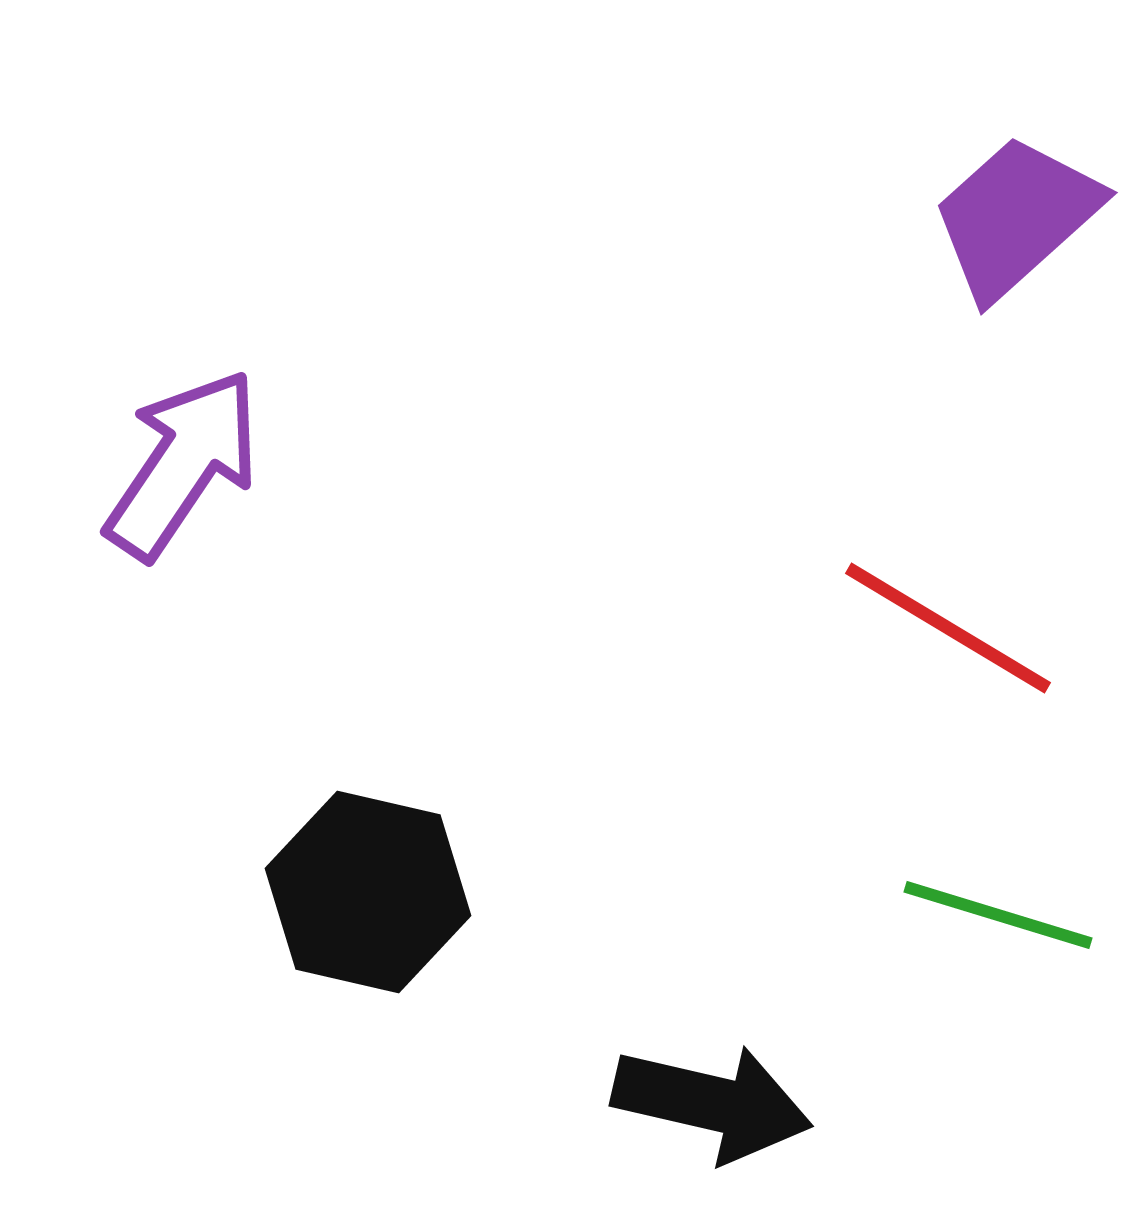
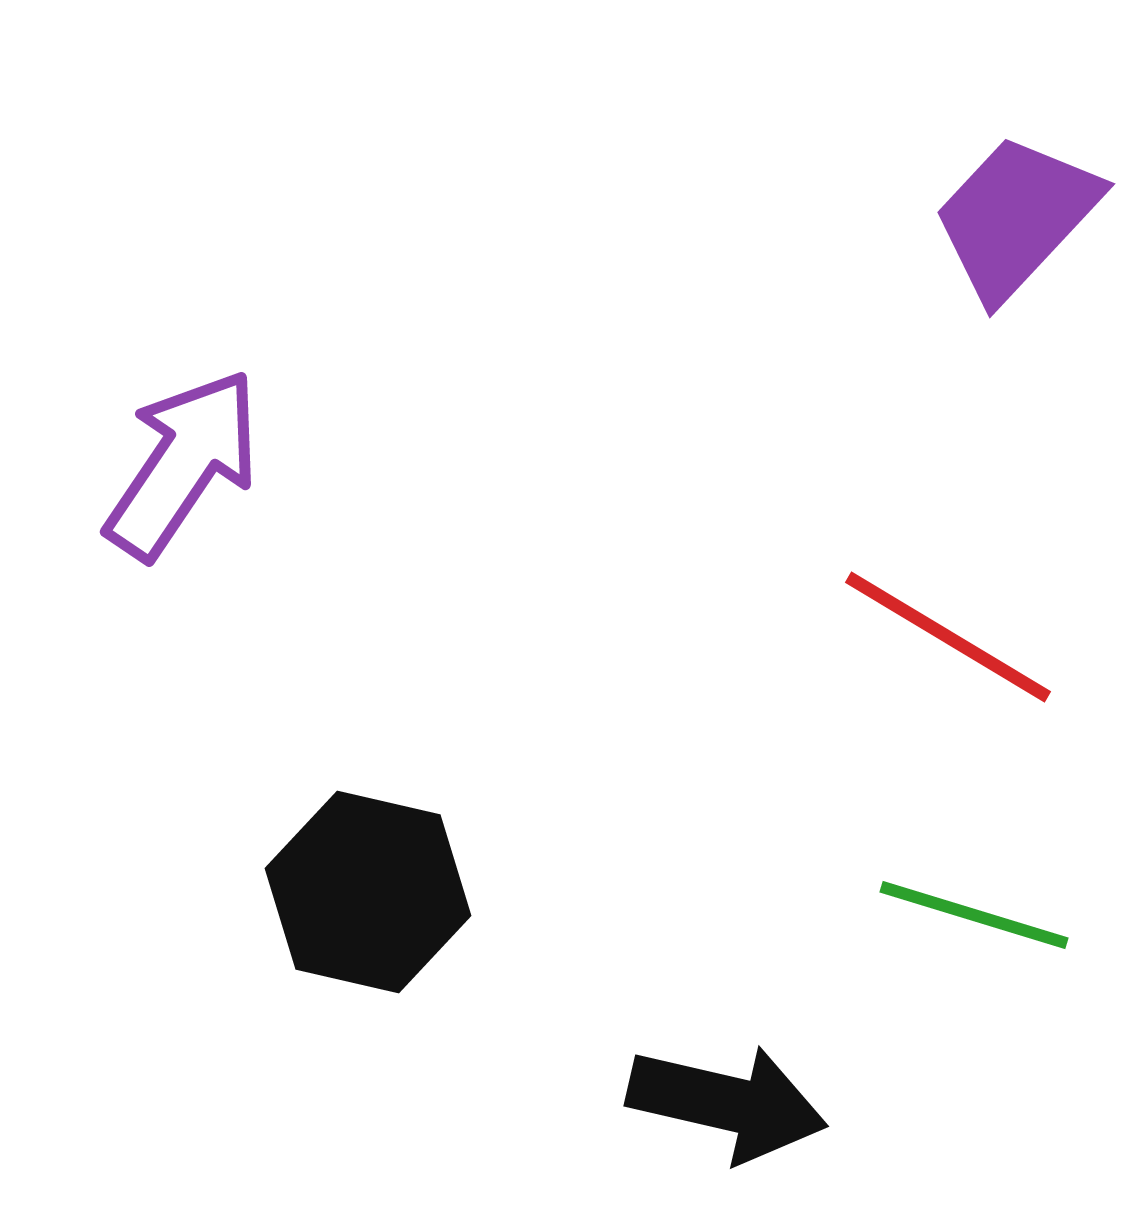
purple trapezoid: rotated 5 degrees counterclockwise
red line: moved 9 px down
green line: moved 24 px left
black arrow: moved 15 px right
